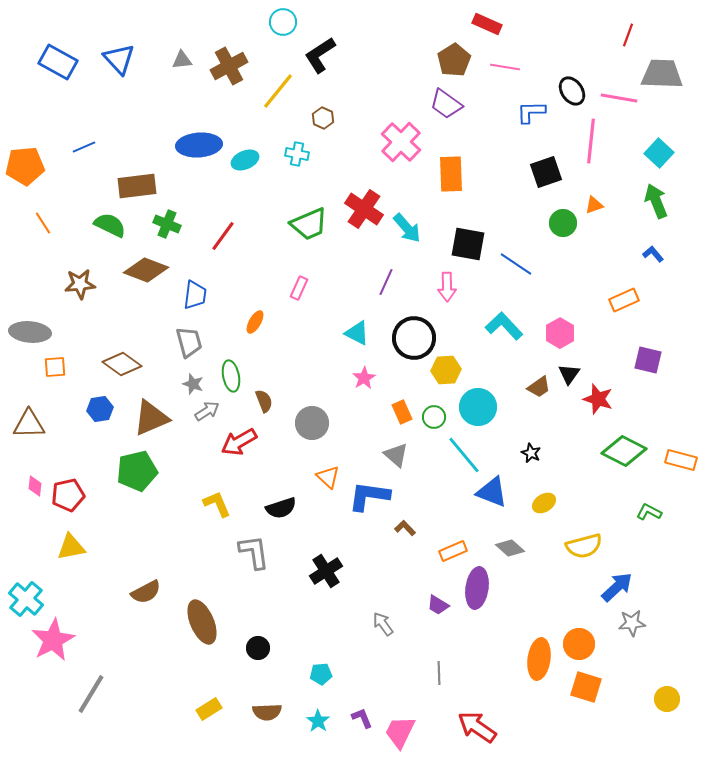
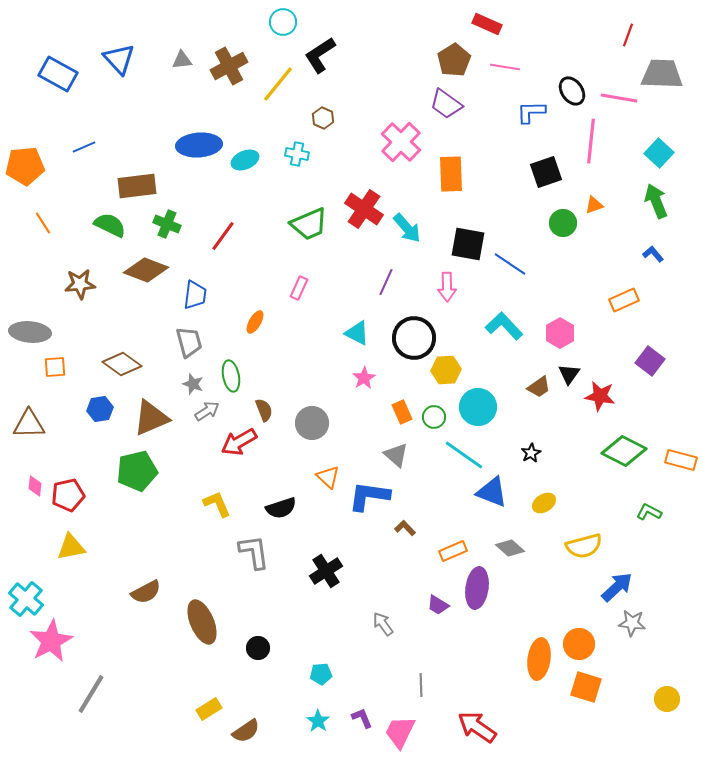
blue rectangle at (58, 62): moved 12 px down
yellow line at (278, 91): moved 7 px up
blue line at (516, 264): moved 6 px left
purple square at (648, 360): moved 2 px right, 1 px down; rotated 24 degrees clockwise
red star at (598, 399): moved 2 px right, 3 px up; rotated 8 degrees counterclockwise
brown semicircle at (264, 401): moved 9 px down
black star at (531, 453): rotated 18 degrees clockwise
cyan line at (464, 455): rotated 15 degrees counterclockwise
gray star at (632, 623): rotated 12 degrees clockwise
pink star at (53, 640): moved 2 px left, 1 px down
gray line at (439, 673): moved 18 px left, 12 px down
brown semicircle at (267, 712): moved 21 px left, 19 px down; rotated 32 degrees counterclockwise
